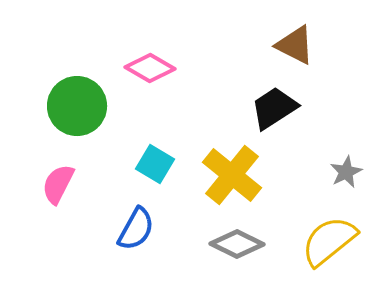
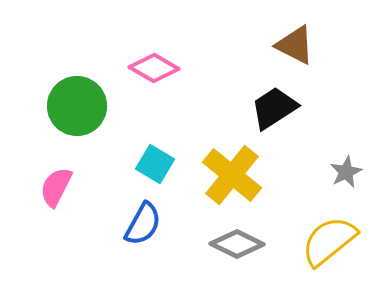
pink diamond: moved 4 px right
pink semicircle: moved 2 px left, 3 px down
blue semicircle: moved 7 px right, 5 px up
